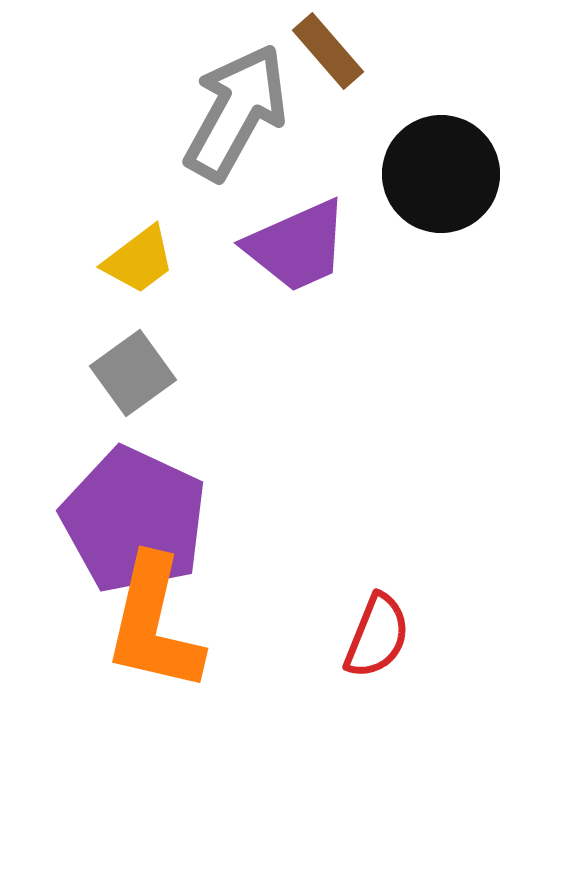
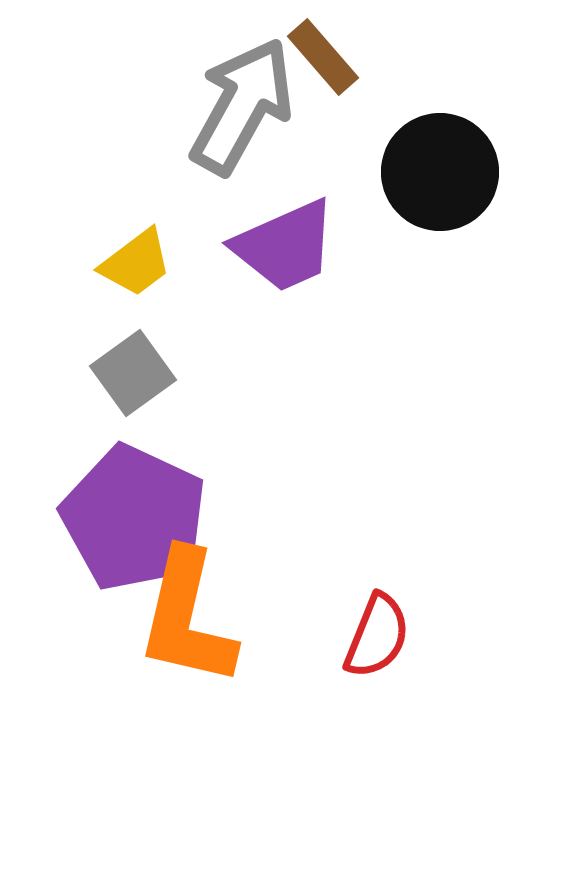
brown rectangle: moved 5 px left, 6 px down
gray arrow: moved 6 px right, 6 px up
black circle: moved 1 px left, 2 px up
purple trapezoid: moved 12 px left
yellow trapezoid: moved 3 px left, 3 px down
purple pentagon: moved 2 px up
orange L-shape: moved 33 px right, 6 px up
